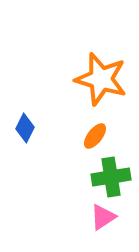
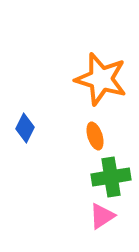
orange ellipse: rotated 56 degrees counterclockwise
pink triangle: moved 1 px left, 1 px up
